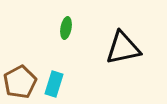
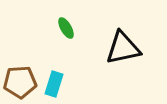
green ellipse: rotated 40 degrees counterclockwise
brown pentagon: rotated 24 degrees clockwise
